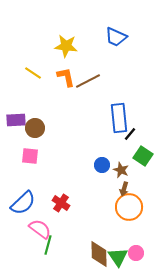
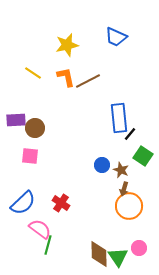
yellow star: moved 1 px right, 1 px up; rotated 20 degrees counterclockwise
orange circle: moved 1 px up
pink circle: moved 3 px right, 5 px up
